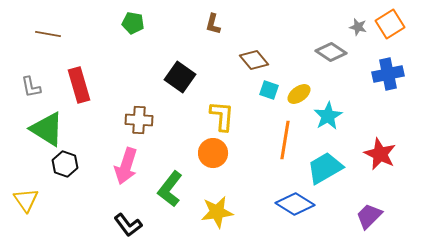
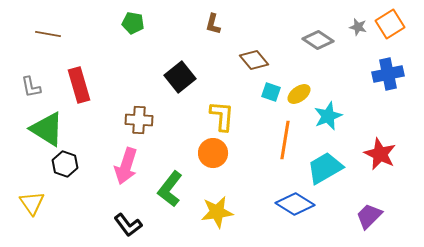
gray diamond: moved 13 px left, 12 px up
black square: rotated 16 degrees clockwise
cyan square: moved 2 px right, 2 px down
cyan star: rotated 8 degrees clockwise
yellow triangle: moved 6 px right, 3 px down
